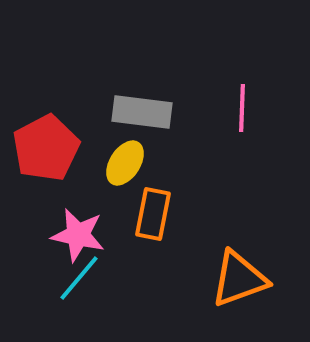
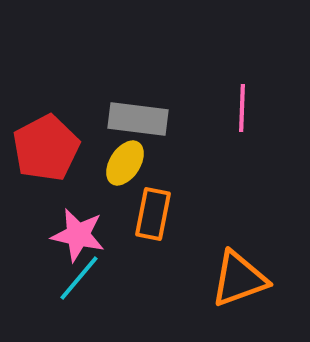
gray rectangle: moved 4 px left, 7 px down
